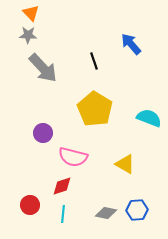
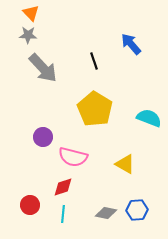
purple circle: moved 4 px down
red diamond: moved 1 px right, 1 px down
